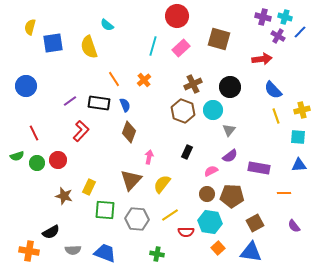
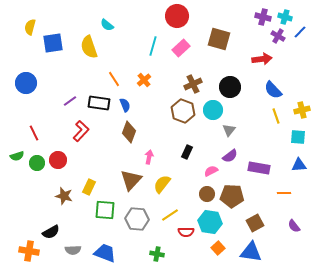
blue circle at (26, 86): moved 3 px up
